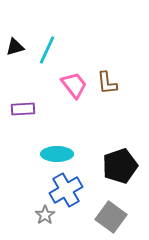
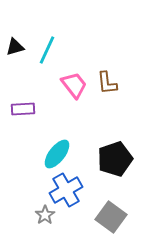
cyan ellipse: rotated 52 degrees counterclockwise
black pentagon: moved 5 px left, 7 px up
